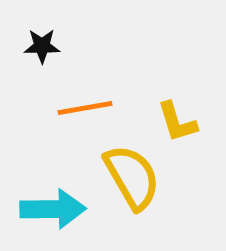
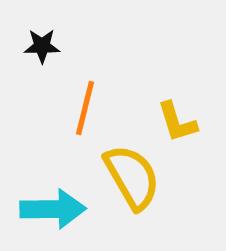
orange line: rotated 66 degrees counterclockwise
